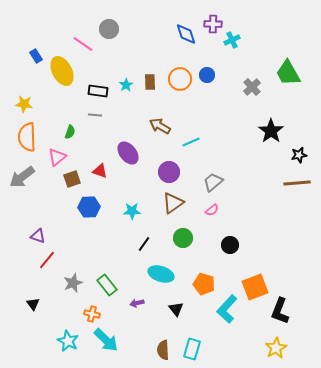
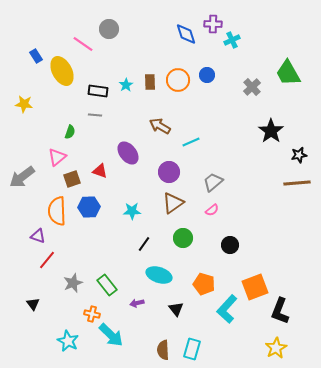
orange circle at (180, 79): moved 2 px left, 1 px down
orange semicircle at (27, 137): moved 30 px right, 74 px down
cyan ellipse at (161, 274): moved 2 px left, 1 px down
cyan arrow at (106, 340): moved 5 px right, 5 px up
